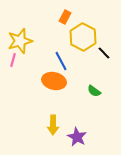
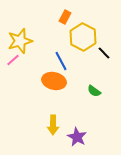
pink line: rotated 32 degrees clockwise
